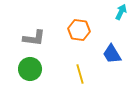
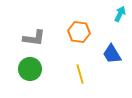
cyan arrow: moved 1 px left, 2 px down
orange hexagon: moved 2 px down
